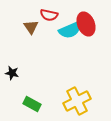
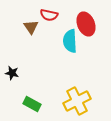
cyan semicircle: moved 11 px down; rotated 110 degrees clockwise
